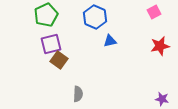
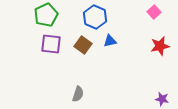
pink square: rotated 16 degrees counterclockwise
purple square: rotated 20 degrees clockwise
brown square: moved 24 px right, 15 px up
gray semicircle: rotated 14 degrees clockwise
